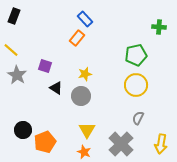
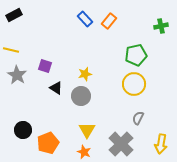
black rectangle: moved 1 px up; rotated 42 degrees clockwise
green cross: moved 2 px right, 1 px up; rotated 16 degrees counterclockwise
orange rectangle: moved 32 px right, 17 px up
yellow line: rotated 28 degrees counterclockwise
yellow circle: moved 2 px left, 1 px up
orange pentagon: moved 3 px right, 1 px down
